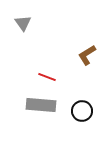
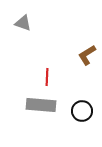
gray triangle: rotated 36 degrees counterclockwise
red line: rotated 72 degrees clockwise
